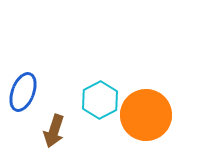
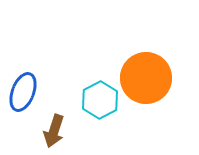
orange circle: moved 37 px up
